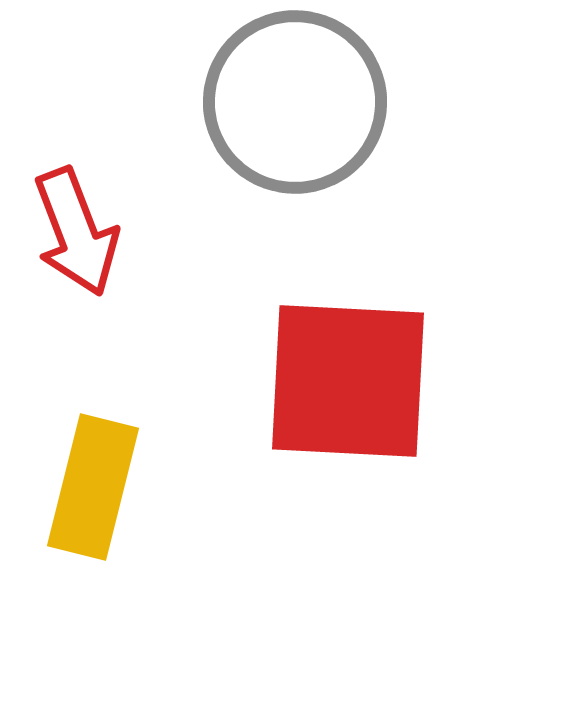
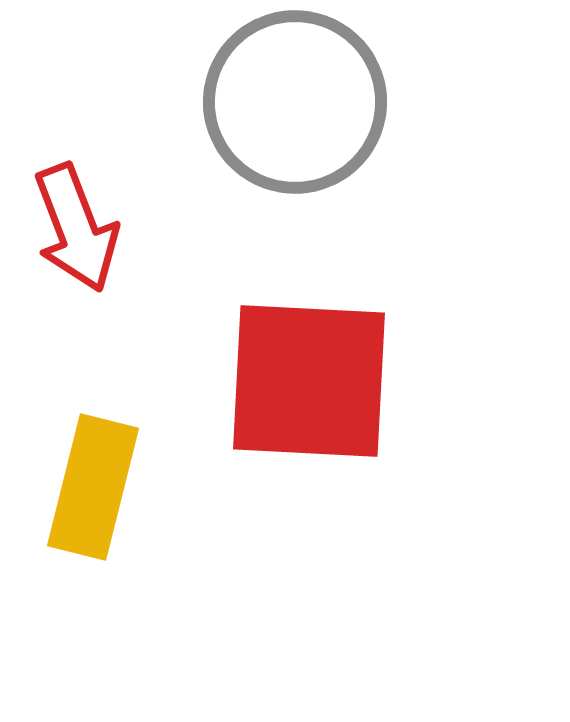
red arrow: moved 4 px up
red square: moved 39 px left
